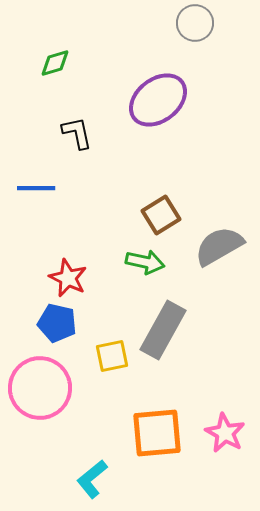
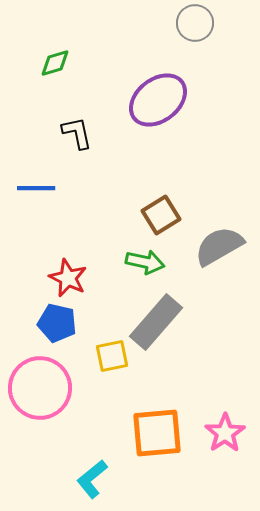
gray rectangle: moved 7 px left, 8 px up; rotated 12 degrees clockwise
pink star: rotated 9 degrees clockwise
